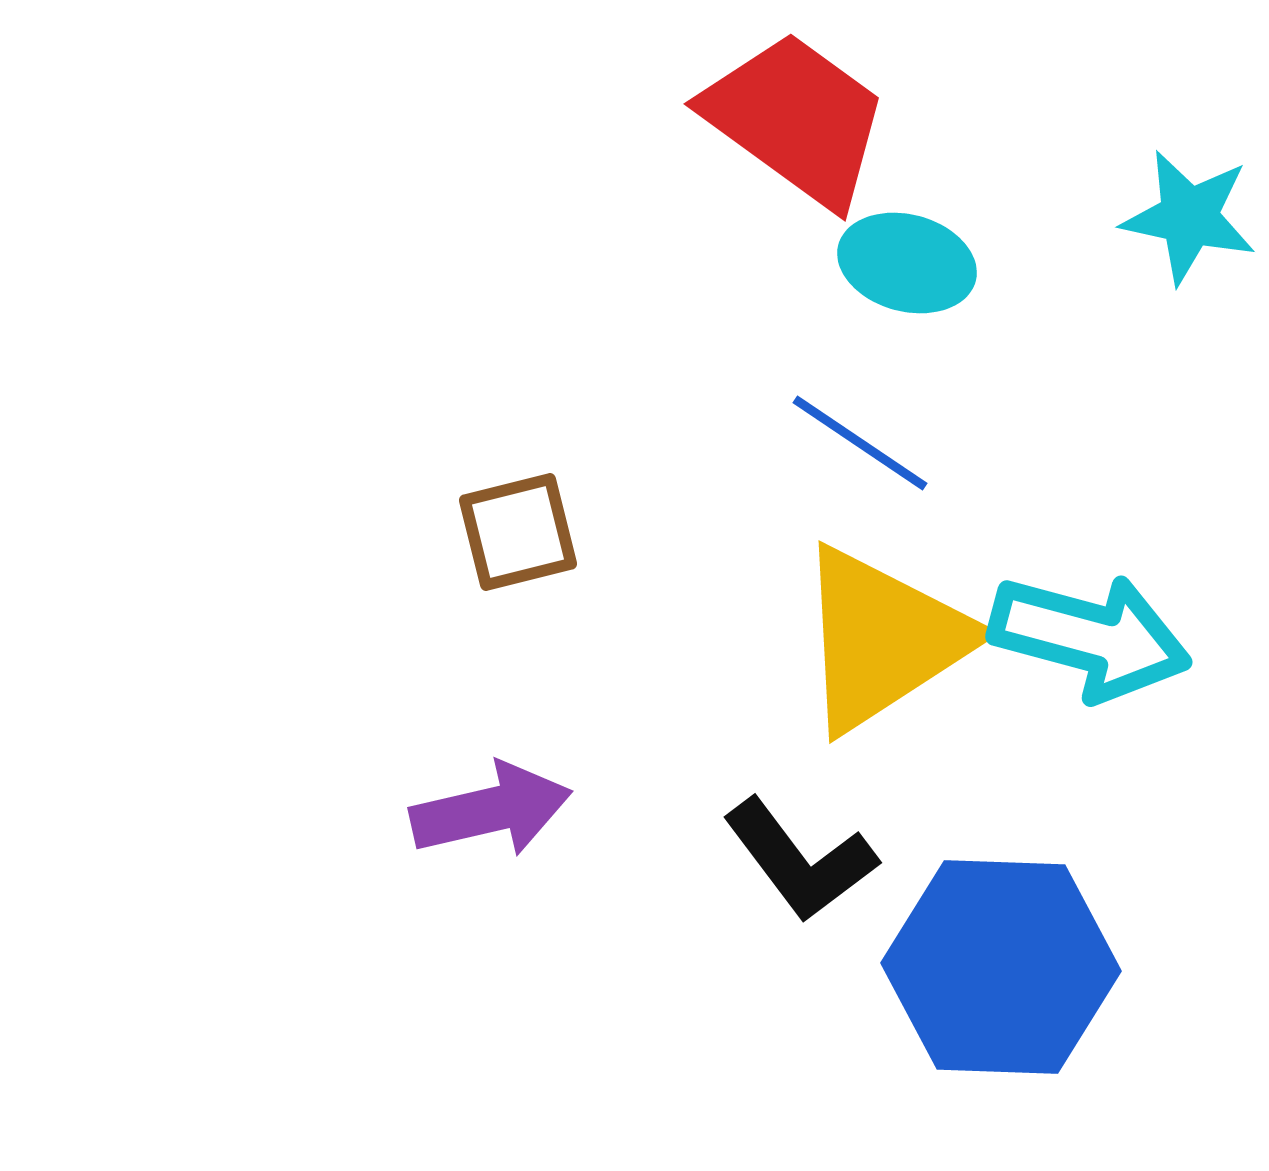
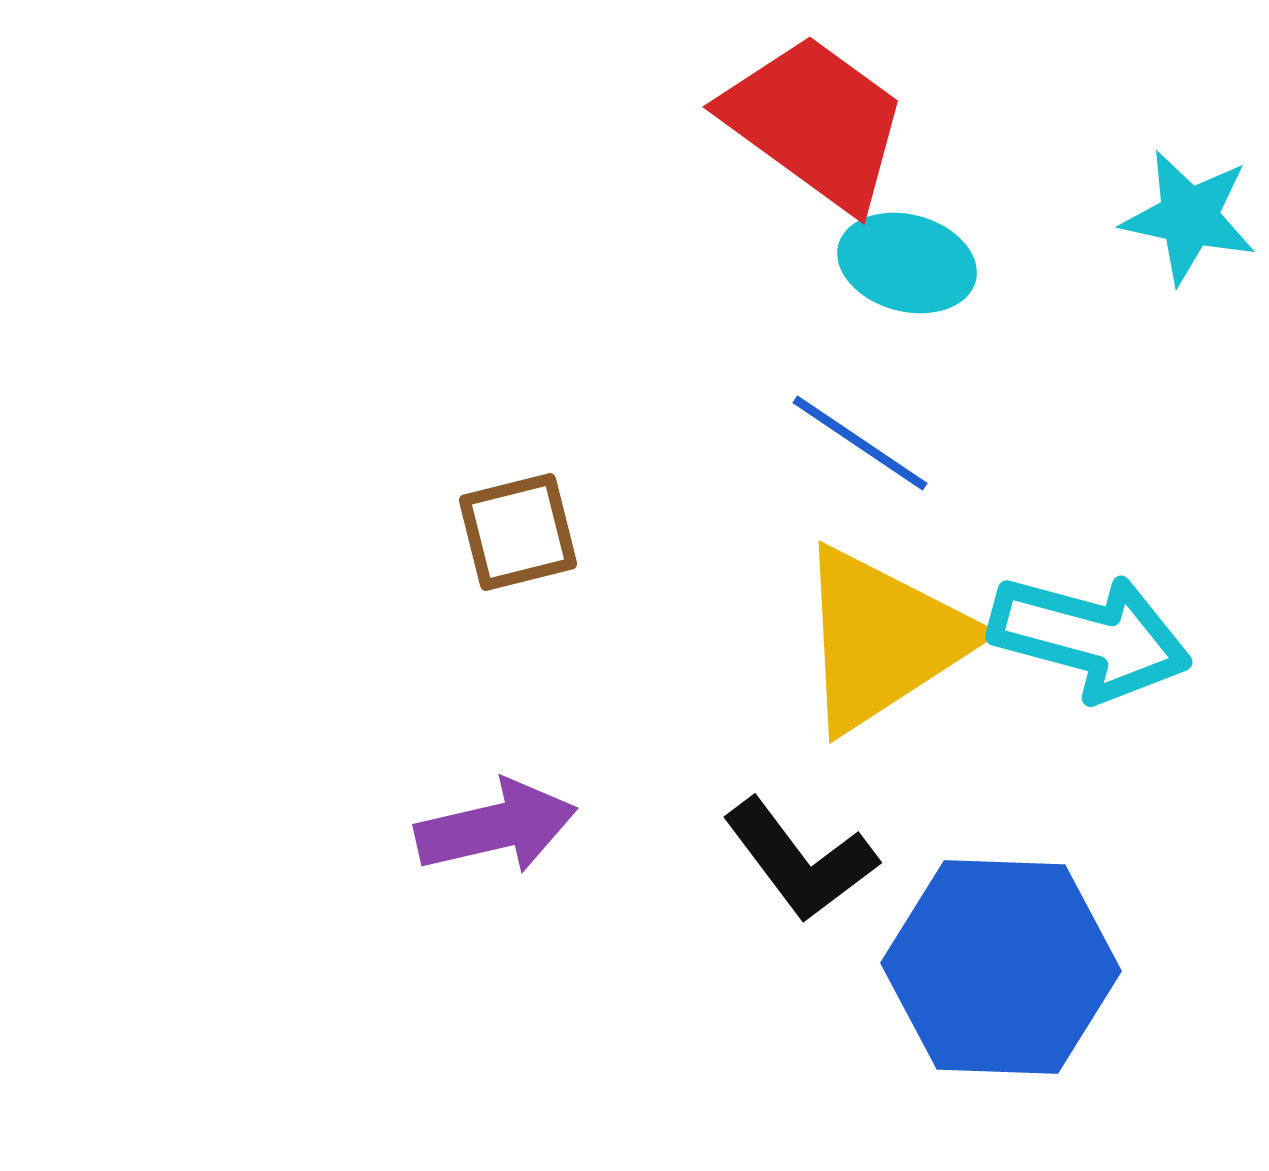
red trapezoid: moved 19 px right, 3 px down
purple arrow: moved 5 px right, 17 px down
